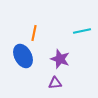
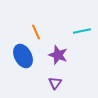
orange line: moved 2 px right, 1 px up; rotated 35 degrees counterclockwise
purple star: moved 2 px left, 4 px up
purple triangle: rotated 48 degrees counterclockwise
